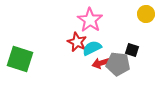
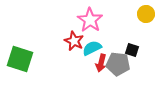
red star: moved 3 px left, 1 px up
red arrow: rotated 60 degrees counterclockwise
